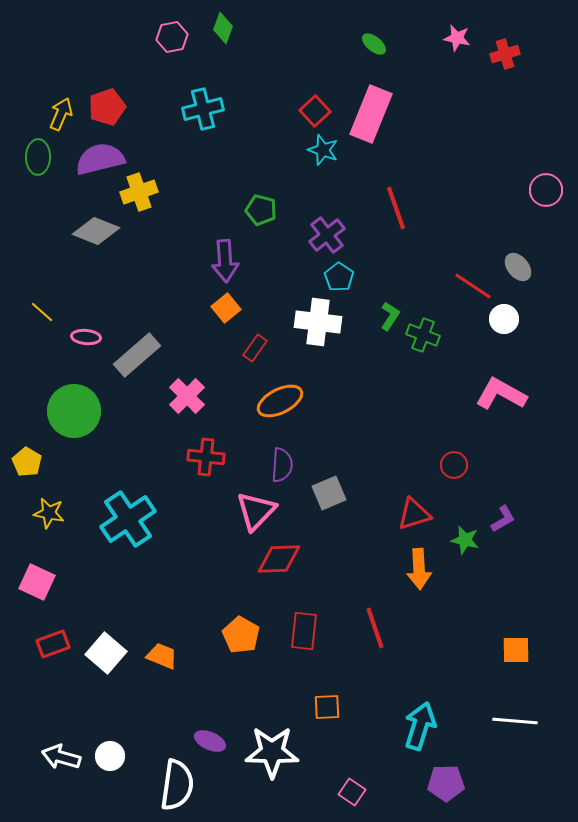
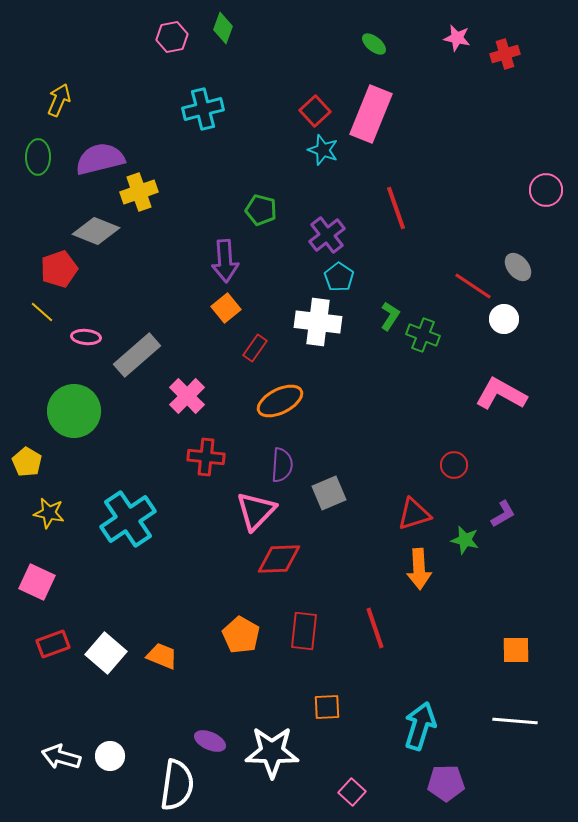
red pentagon at (107, 107): moved 48 px left, 162 px down
yellow arrow at (61, 114): moved 2 px left, 14 px up
purple L-shape at (503, 519): moved 5 px up
pink square at (352, 792): rotated 8 degrees clockwise
